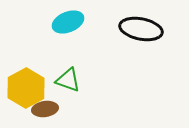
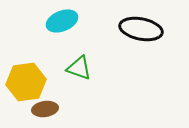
cyan ellipse: moved 6 px left, 1 px up
green triangle: moved 11 px right, 12 px up
yellow hexagon: moved 6 px up; rotated 21 degrees clockwise
